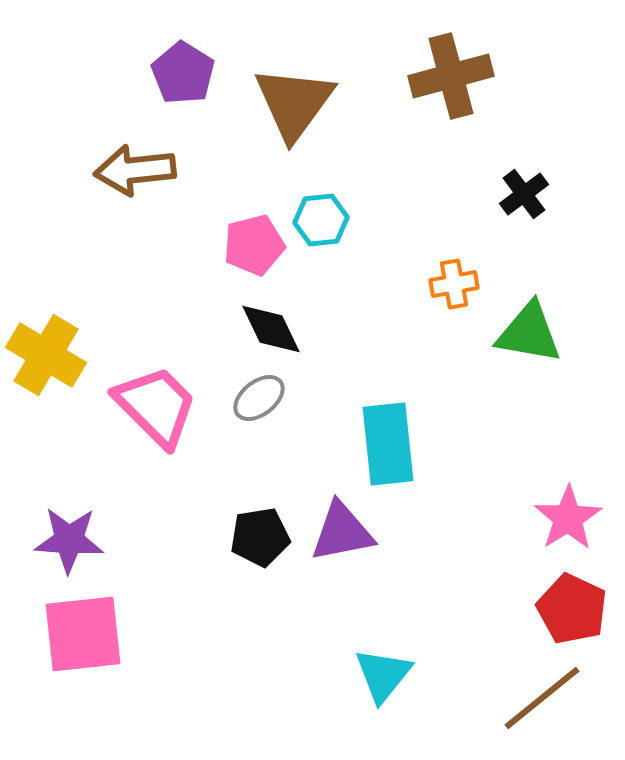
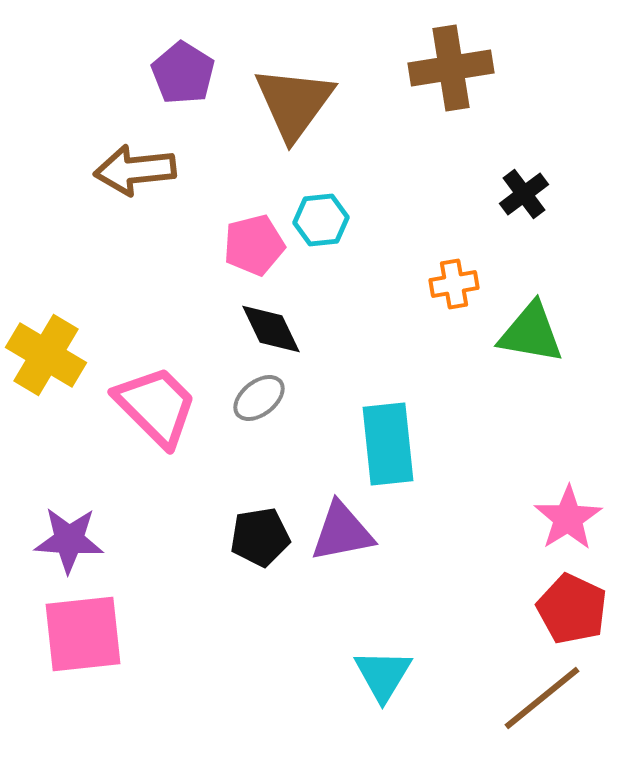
brown cross: moved 8 px up; rotated 6 degrees clockwise
green triangle: moved 2 px right
cyan triangle: rotated 8 degrees counterclockwise
